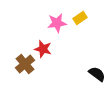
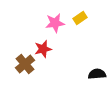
pink star: moved 2 px left
red star: rotated 30 degrees counterclockwise
black semicircle: rotated 42 degrees counterclockwise
